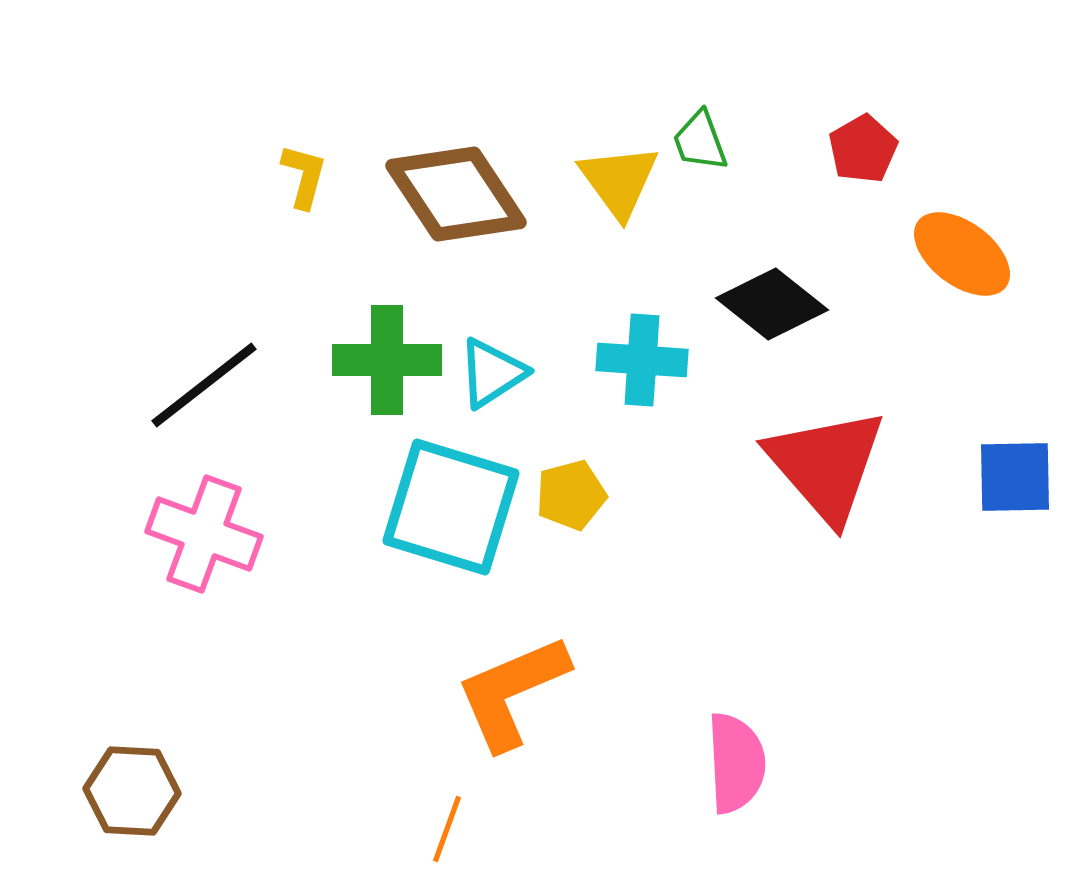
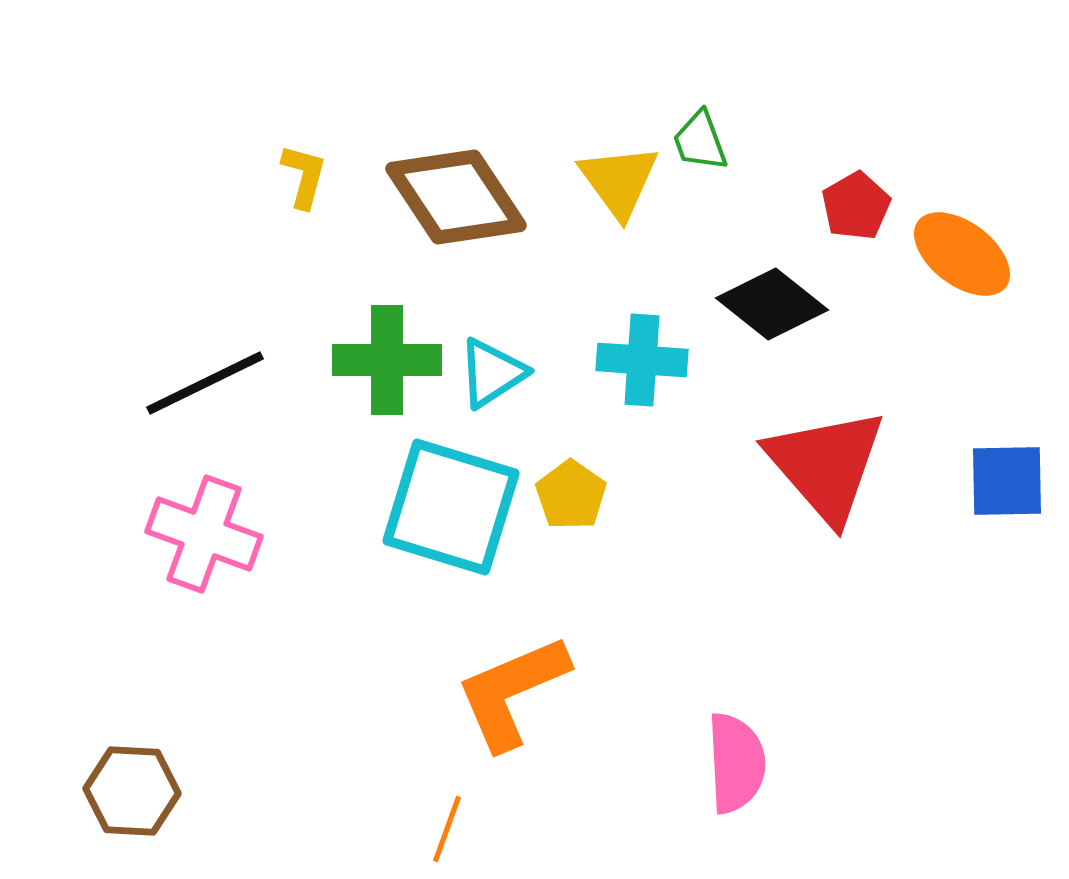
red pentagon: moved 7 px left, 57 px down
brown diamond: moved 3 px down
black line: moved 1 px right, 2 px up; rotated 12 degrees clockwise
blue square: moved 8 px left, 4 px down
yellow pentagon: rotated 22 degrees counterclockwise
